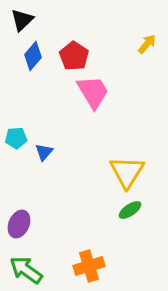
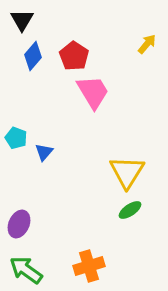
black triangle: rotated 15 degrees counterclockwise
cyan pentagon: rotated 25 degrees clockwise
